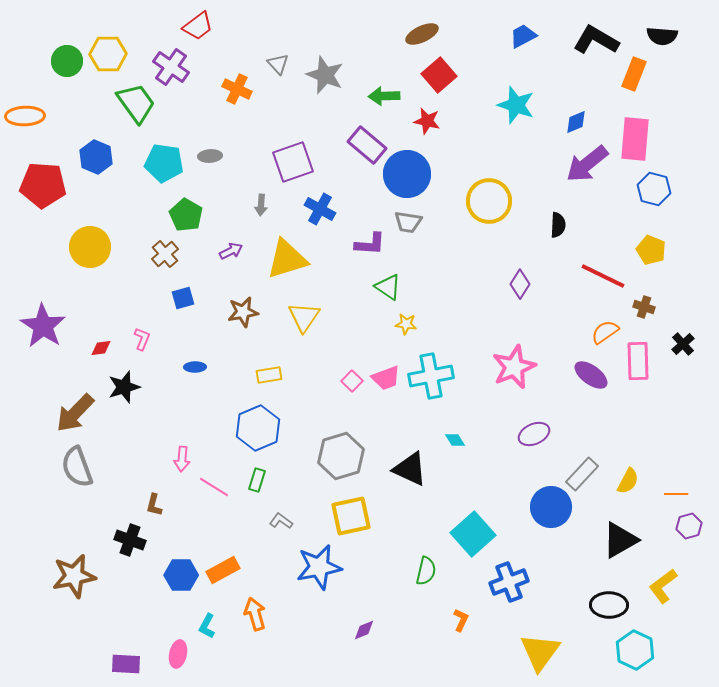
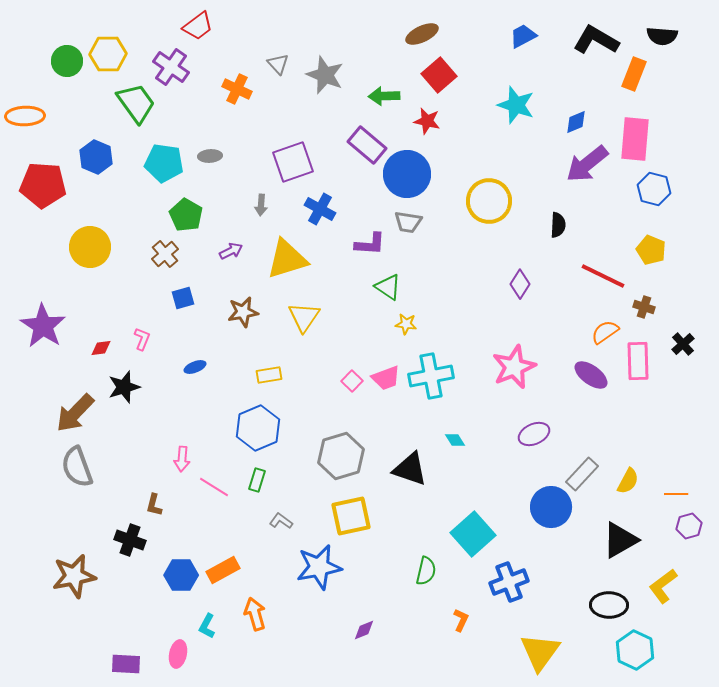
blue ellipse at (195, 367): rotated 20 degrees counterclockwise
black triangle at (410, 469): rotated 6 degrees counterclockwise
